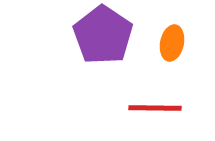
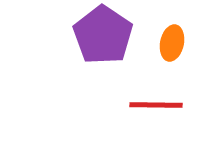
red line: moved 1 px right, 3 px up
